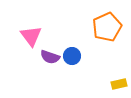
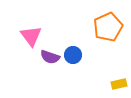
orange pentagon: moved 1 px right
blue circle: moved 1 px right, 1 px up
